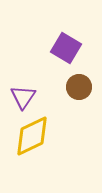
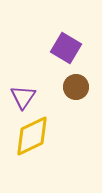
brown circle: moved 3 px left
